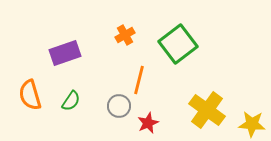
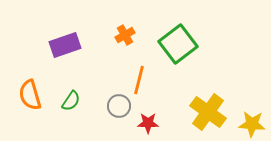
purple rectangle: moved 8 px up
yellow cross: moved 1 px right, 2 px down
red star: rotated 25 degrees clockwise
